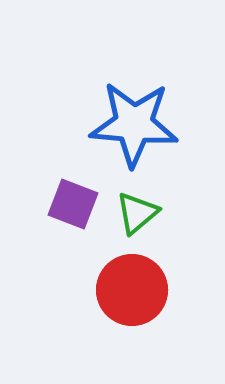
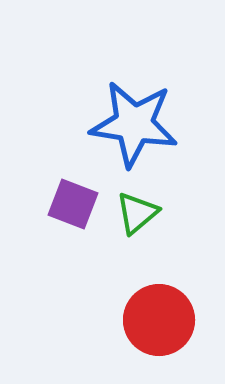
blue star: rotated 4 degrees clockwise
red circle: moved 27 px right, 30 px down
